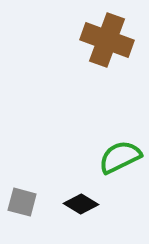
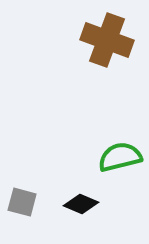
green semicircle: rotated 12 degrees clockwise
black diamond: rotated 8 degrees counterclockwise
